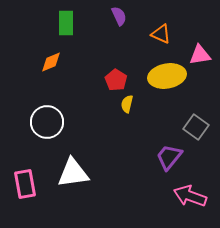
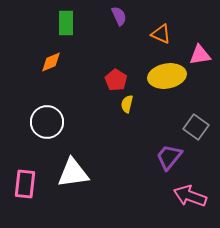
pink rectangle: rotated 16 degrees clockwise
